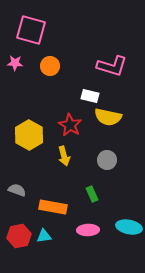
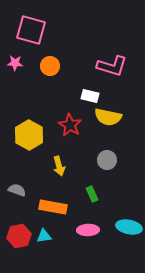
yellow arrow: moved 5 px left, 10 px down
